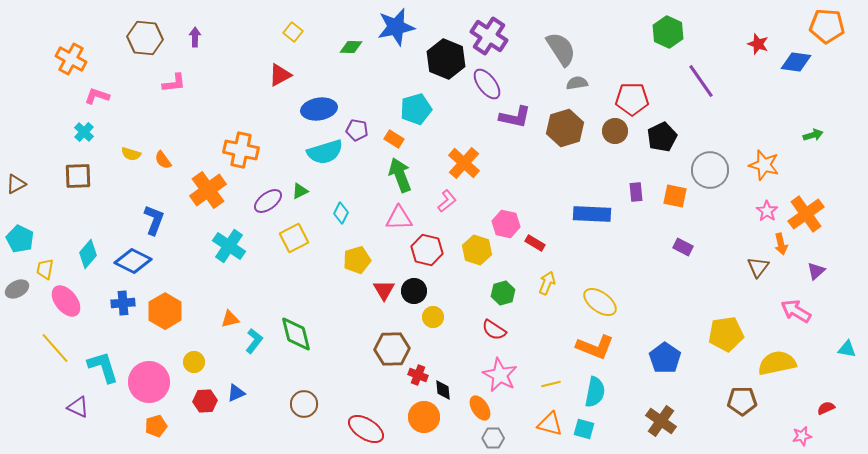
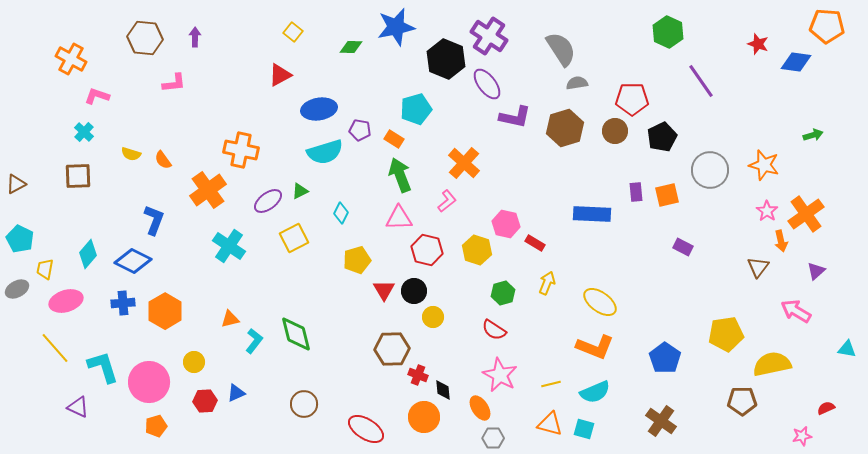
purple pentagon at (357, 130): moved 3 px right
orange square at (675, 196): moved 8 px left, 1 px up; rotated 25 degrees counterclockwise
orange arrow at (781, 244): moved 3 px up
pink ellipse at (66, 301): rotated 68 degrees counterclockwise
yellow semicircle at (777, 363): moved 5 px left, 1 px down
cyan semicircle at (595, 392): rotated 56 degrees clockwise
